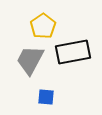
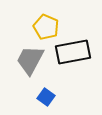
yellow pentagon: moved 3 px right, 1 px down; rotated 15 degrees counterclockwise
blue square: rotated 30 degrees clockwise
